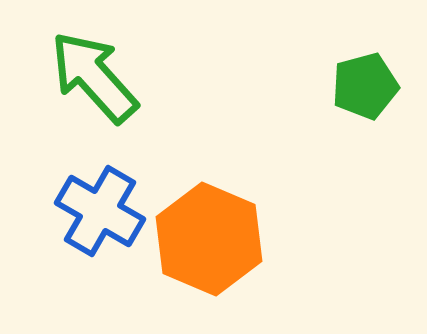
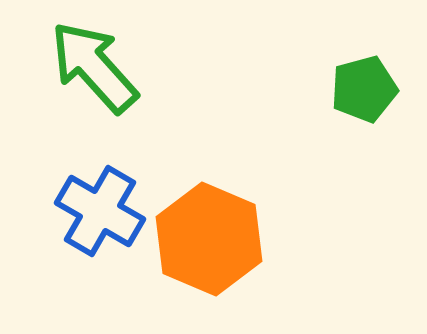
green arrow: moved 10 px up
green pentagon: moved 1 px left, 3 px down
